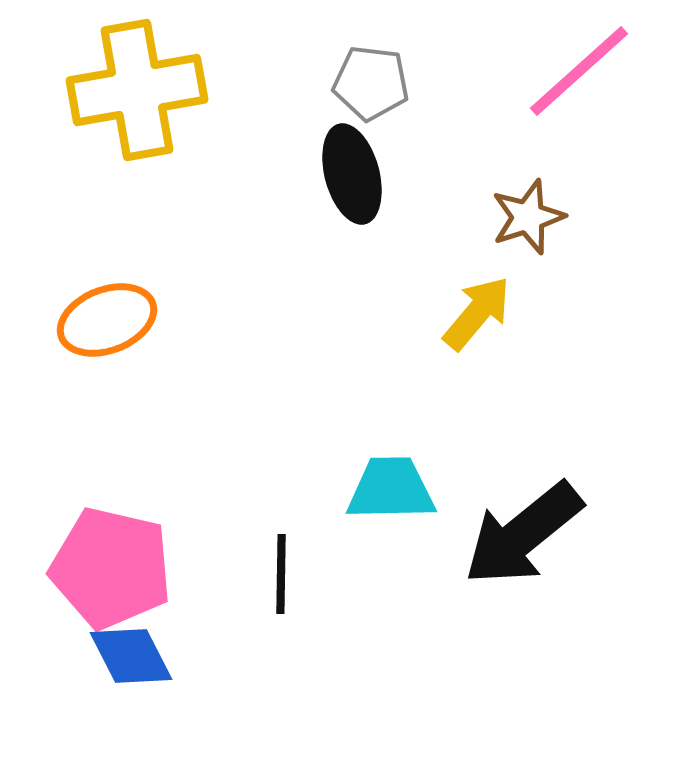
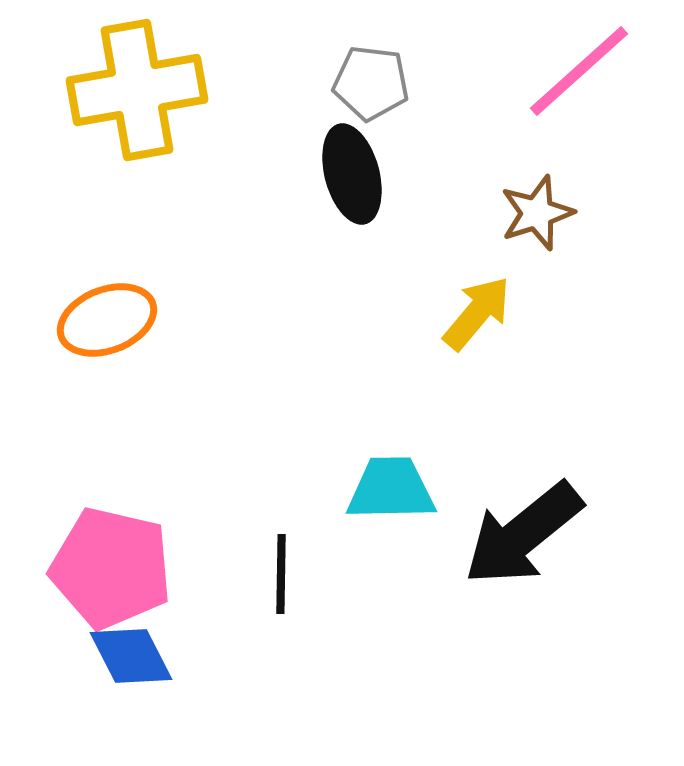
brown star: moved 9 px right, 4 px up
